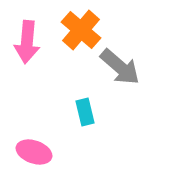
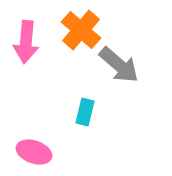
pink arrow: moved 1 px left
gray arrow: moved 1 px left, 2 px up
cyan rectangle: rotated 28 degrees clockwise
